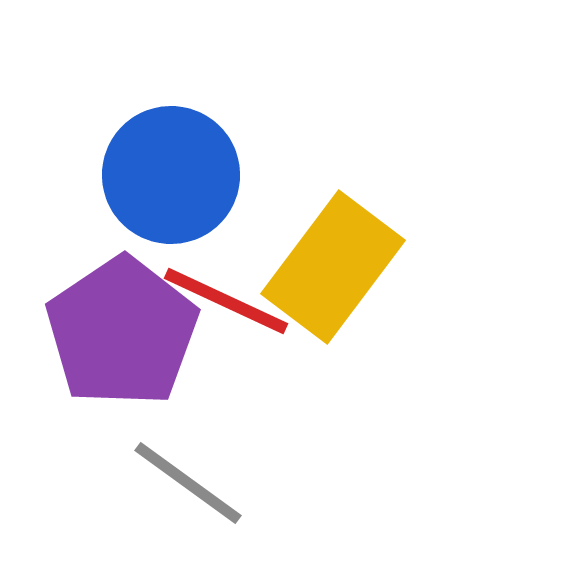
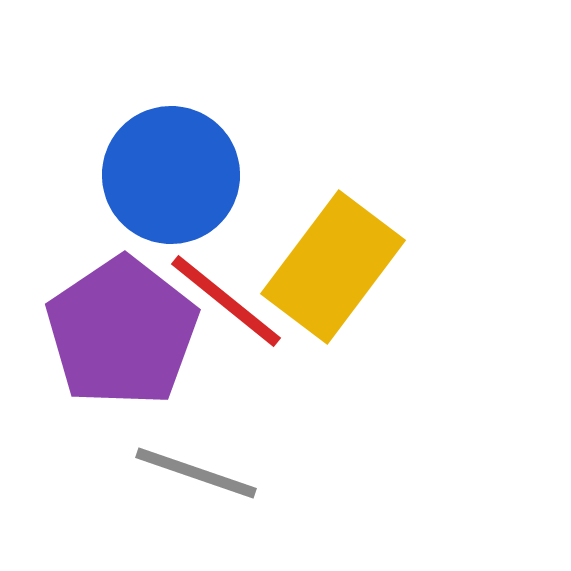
red line: rotated 14 degrees clockwise
gray line: moved 8 px right, 10 px up; rotated 17 degrees counterclockwise
